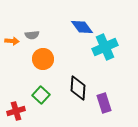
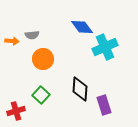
black diamond: moved 2 px right, 1 px down
purple rectangle: moved 2 px down
